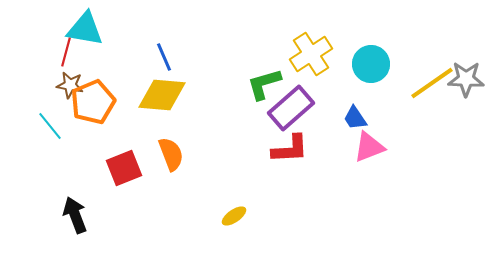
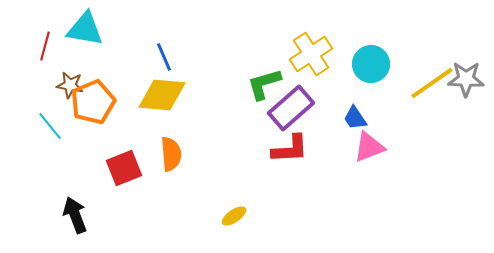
red line: moved 21 px left, 6 px up
orange semicircle: rotated 16 degrees clockwise
